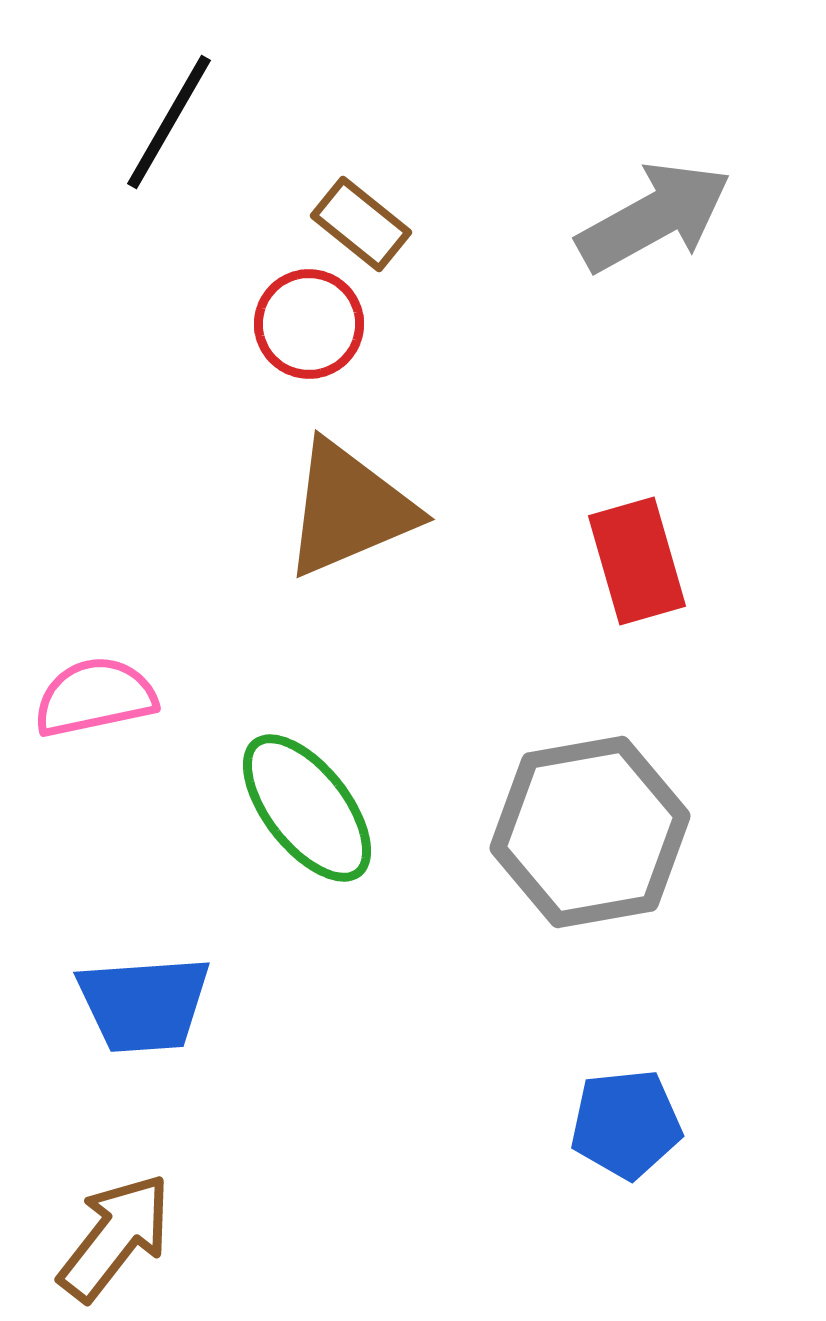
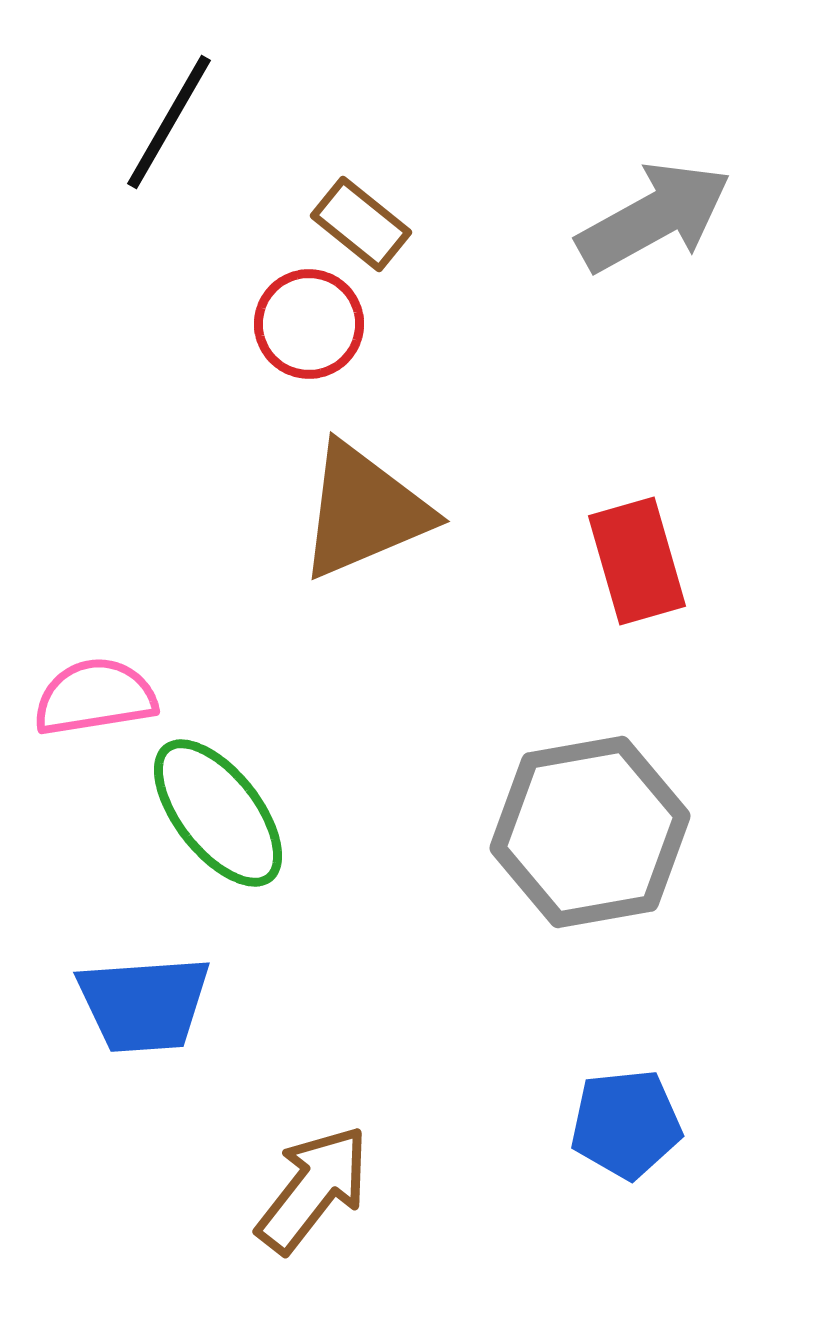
brown triangle: moved 15 px right, 2 px down
pink semicircle: rotated 3 degrees clockwise
green ellipse: moved 89 px left, 5 px down
brown arrow: moved 198 px right, 48 px up
